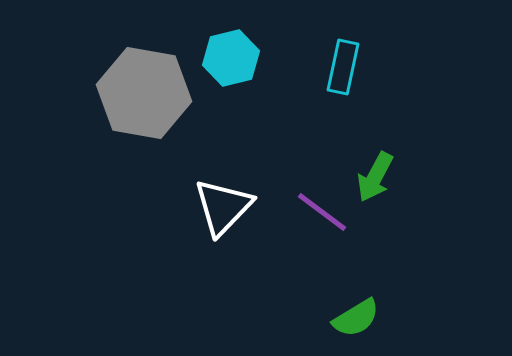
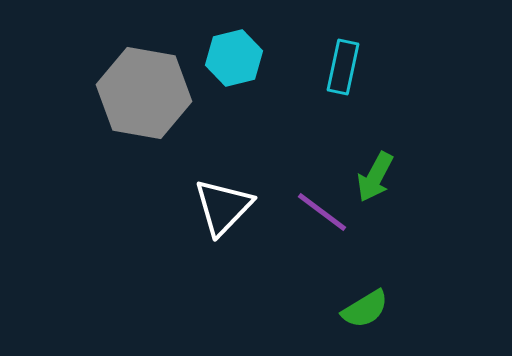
cyan hexagon: moved 3 px right
green semicircle: moved 9 px right, 9 px up
